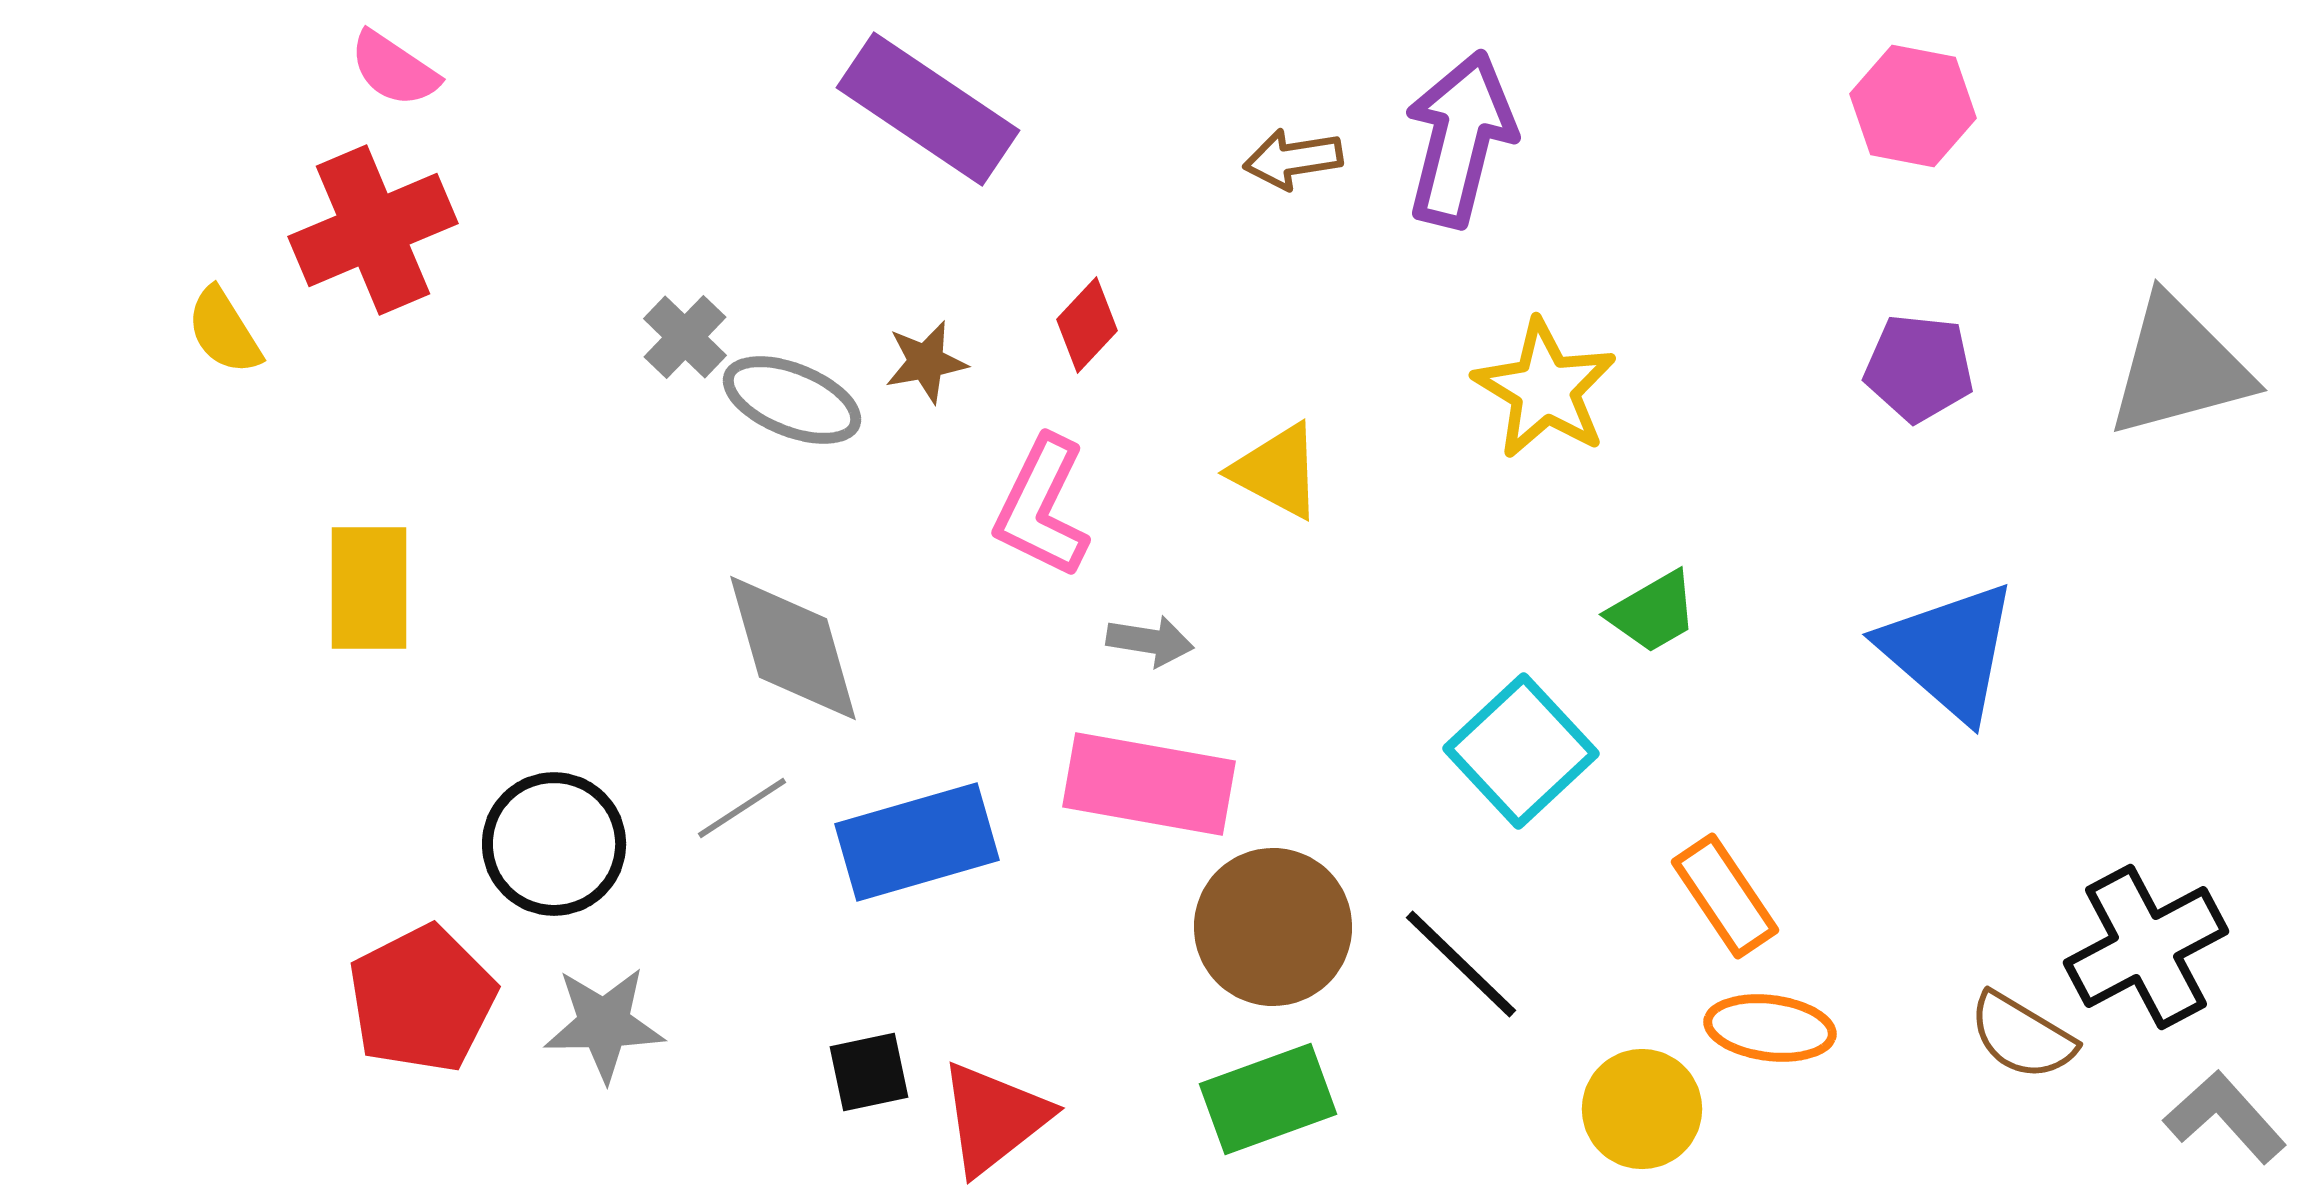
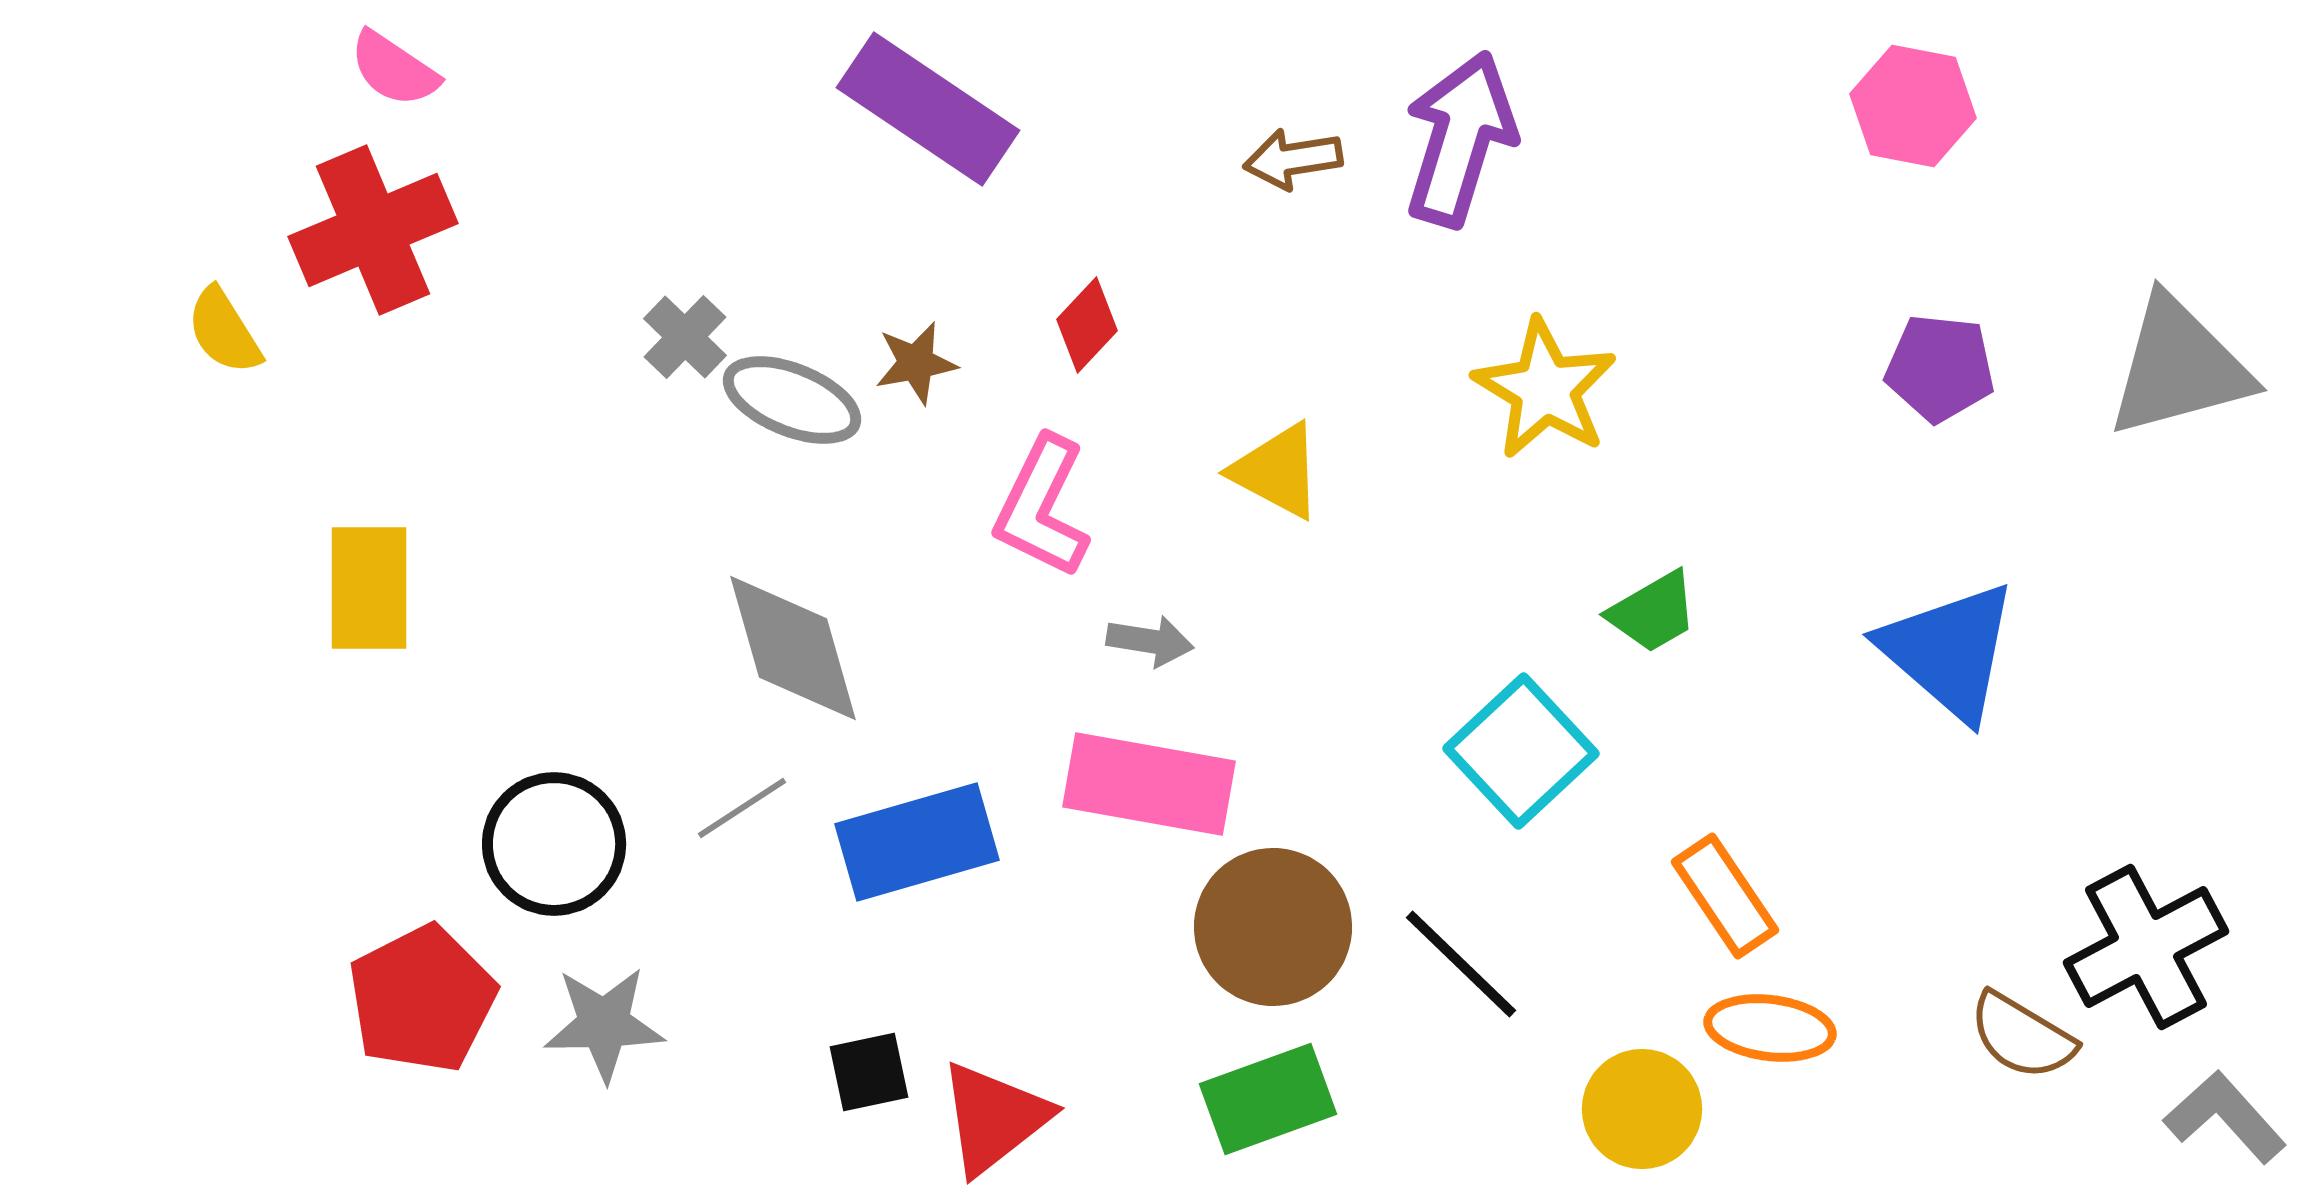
purple arrow: rotated 3 degrees clockwise
brown star: moved 10 px left, 1 px down
purple pentagon: moved 21 px right
